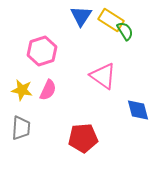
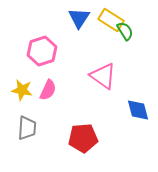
blue triangle: moved 2 px left, 2 px down
gray trapezoid: moved 6 px right
